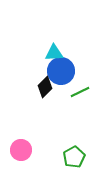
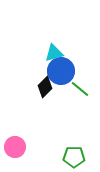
cyan triangle: rotated 12 degrees counterclockwise
green line: moved 3 px up; rotated 66 degrees clockwise
pink circle: moved 6 px left, 3 px up
green pentagon: rotated 30 degrees clockwise
